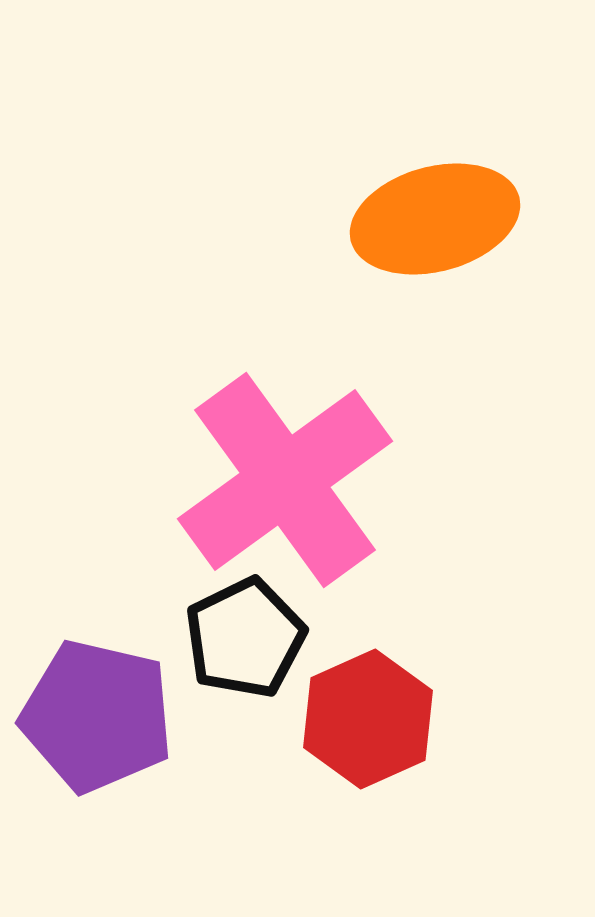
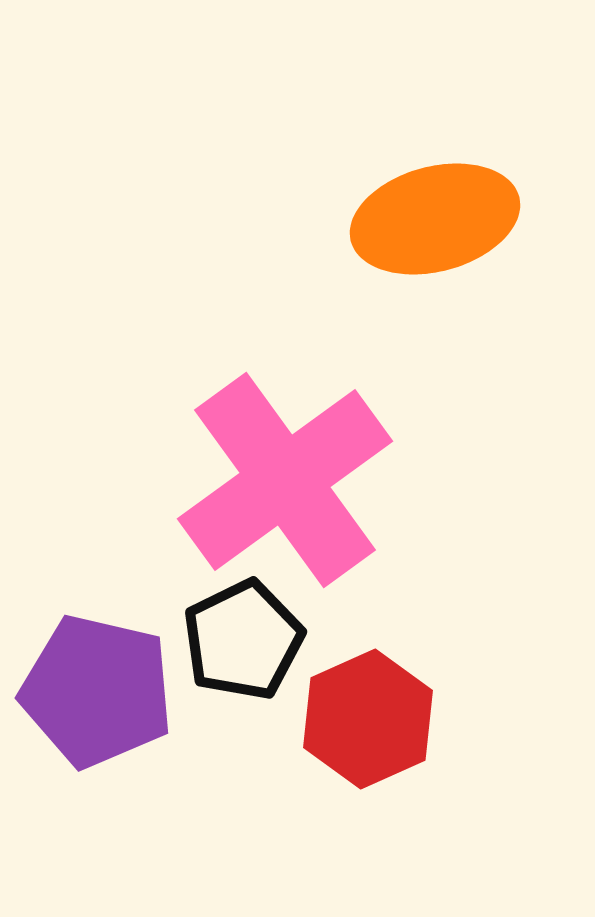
black pentagon: moved 2 px left, 2 px down
purple pentagon: moved 25 px up
